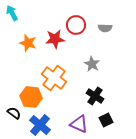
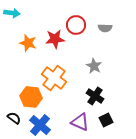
cyan arrow: rotated 126 degrees clockwise
gray star: moved 2 px right, 2 px down
black semicircle: moved 5 px down
purple triangle: moved 1 px right, 2 px up
